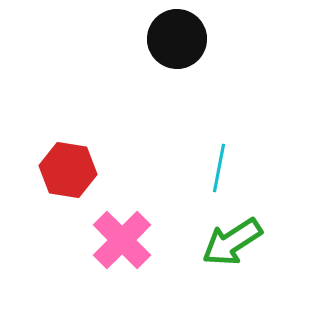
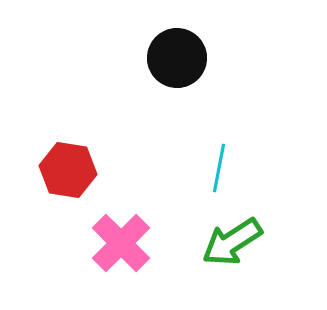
black circle: moved 19 px down
pink cross: moved 1 px left, 3 px down
